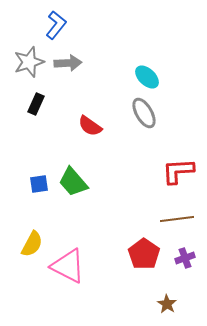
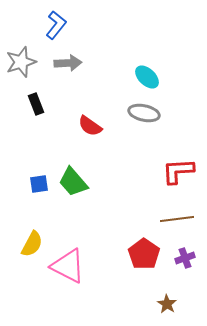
gray star: moved 8 px left
black rectangle: rotated 45 degrees counterclockwise
gray ellipse: rotated 48 degrees counterclockwise
